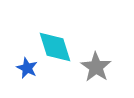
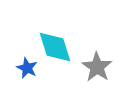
gray star: moved 1 px right
